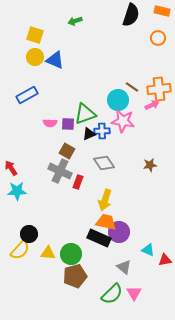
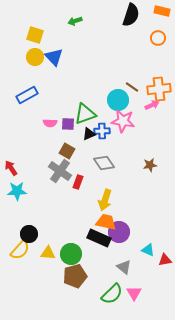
blue triangle: moved 1 px left, 3 px up; rotated 24 degrees clockwise
gray cross: rotated 10 degrees clockwise
